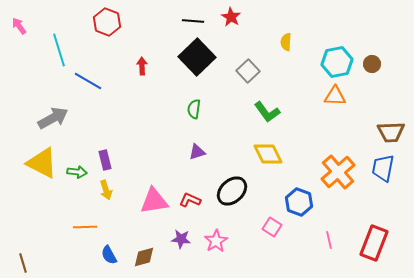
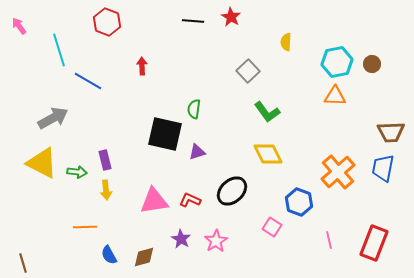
black square: moved 32 px left, 77 px down; rotated 33 degrees counterclockwise
yellow arrow: rotated 12 degrees clockwise
purple star: rotated 24 degrees clockwise
